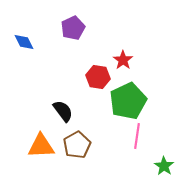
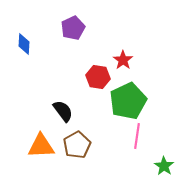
blue diamond: moved 2 px down; rotated 30 degrees clockwise
